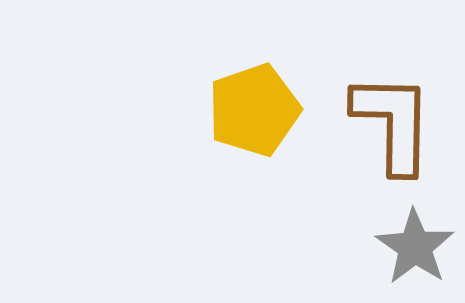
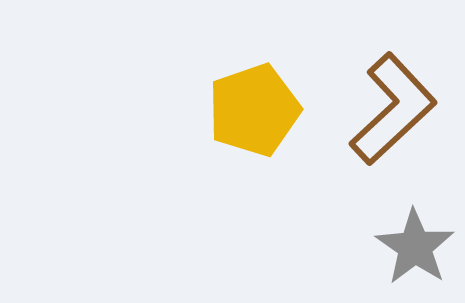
brown L-shape: moved 14 px up; rotated 46 degrees clockwise
